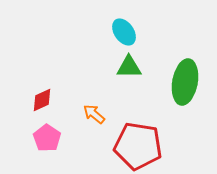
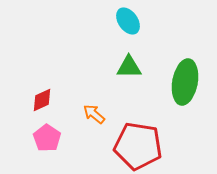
cyan ellipse: moved 4 px right, 11 px up
